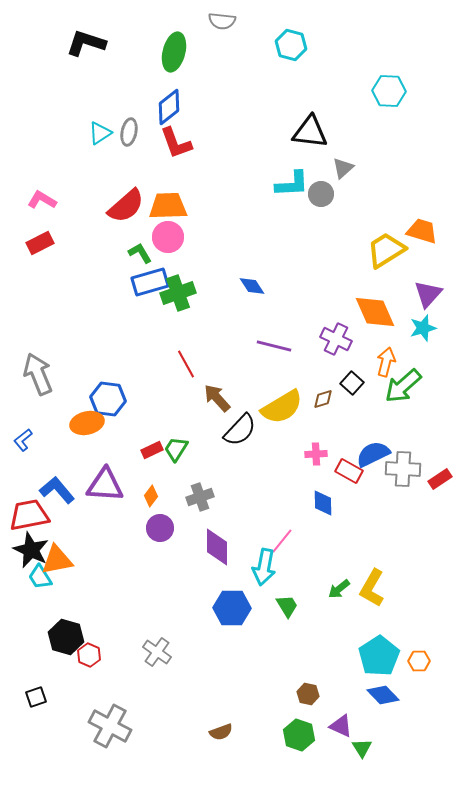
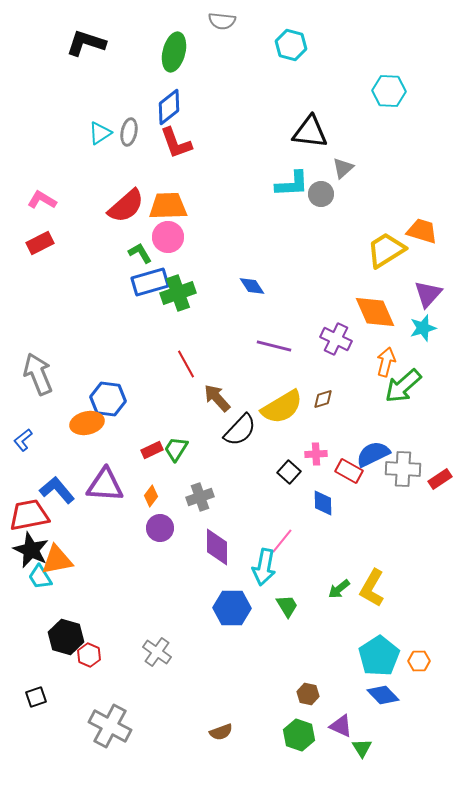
black square at (352, 383): moved 63 px left, 89 px down
